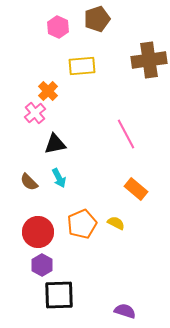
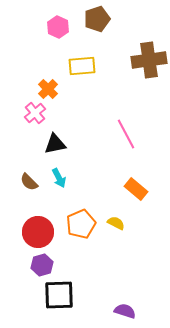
orange cross: moved 2 px up
orange pentagon: moved 1 px left
purple hexagon: rotated 15 degrees clockwise
